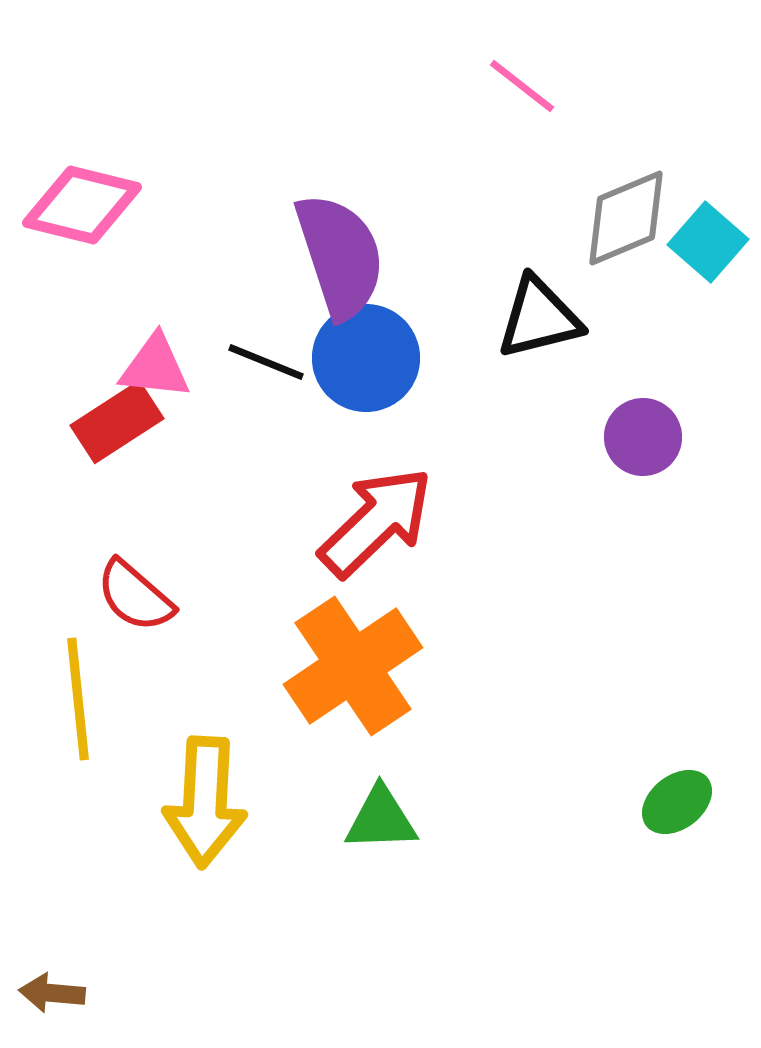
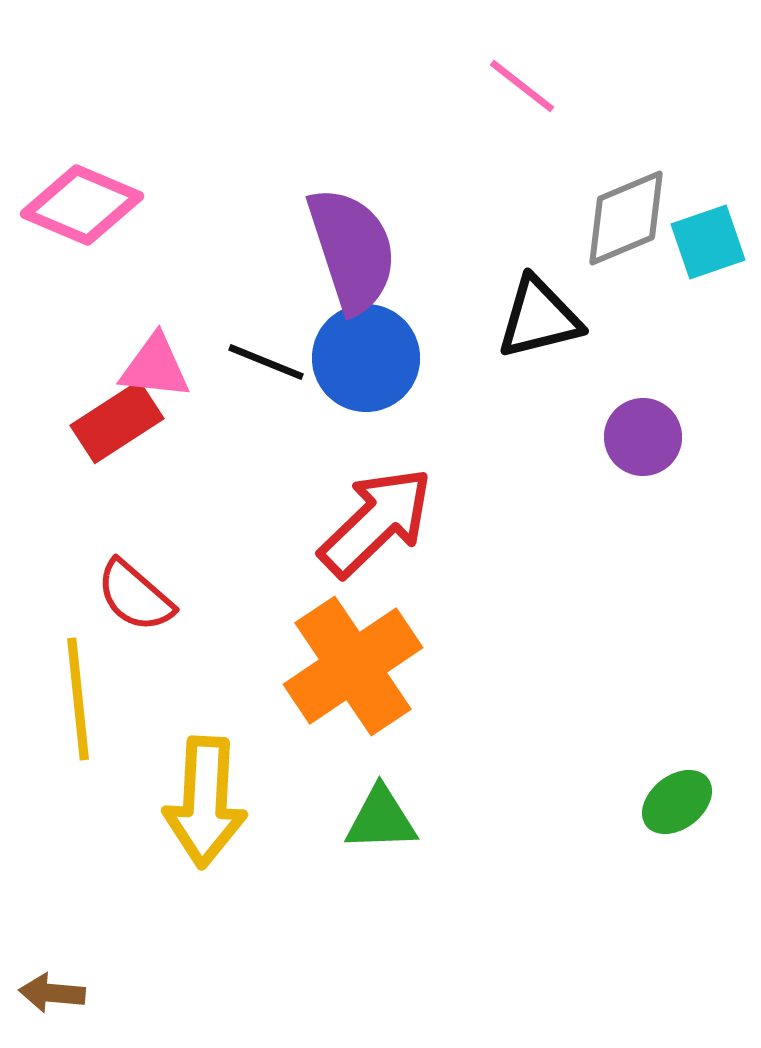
pink diamond: rotated 9 degrees clockwise
cyan square: rotated 30 degrees clockwise
purple semicircle: moved 12 px right, 6 px up
